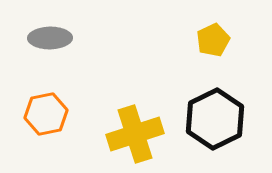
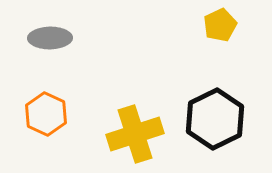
yellow pentagon: moved 7 px right, 15 px up
orange hexagon: rotated 24 degrees counterclockwise
